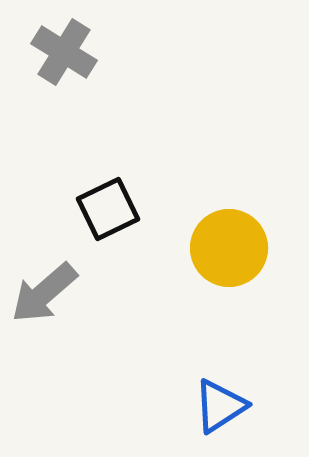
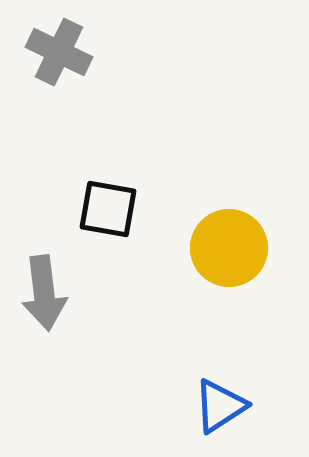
gray cross: moved 5 px left; rotated 6 degrees counterclockwise
black square: rotated 36 degrees clockwise
gray arrow: rotated 56 degrees counterclockwise
